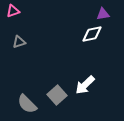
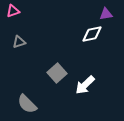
purple triangle: moved 3 px right
gray square: moved 22 px up
